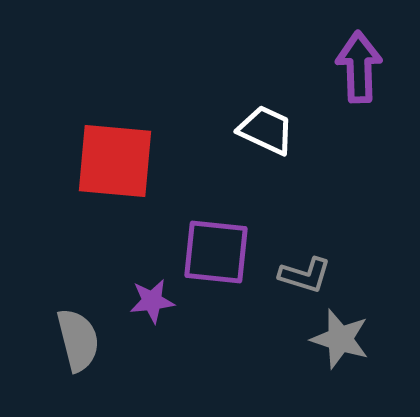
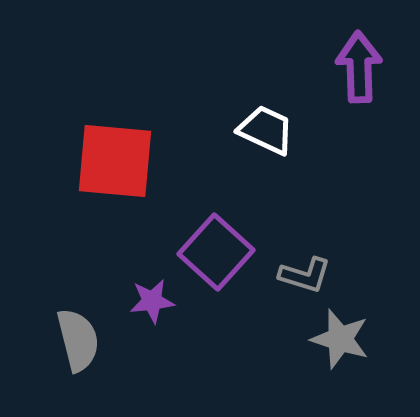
purple square: rotated 36 degrees clockwise
